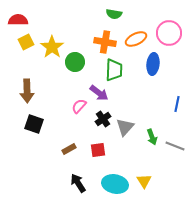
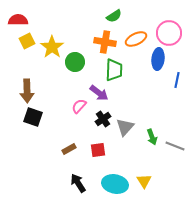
green semicircle: moved 2 px down; rotated 42 degrees counterclockwise
yellow square: moved 1 px right, 1 px up
blue ellipse: moved 5 px right, 5 px up
blue line: moved 24 px up
black square: moved 1 px left, 7 px up
